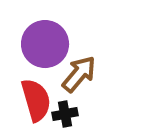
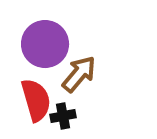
black cross: moved 2 px left, 2 px down
